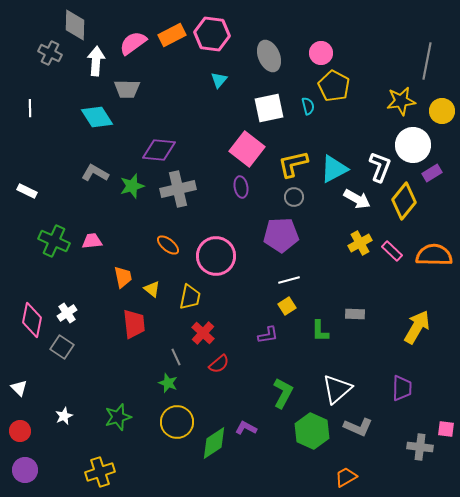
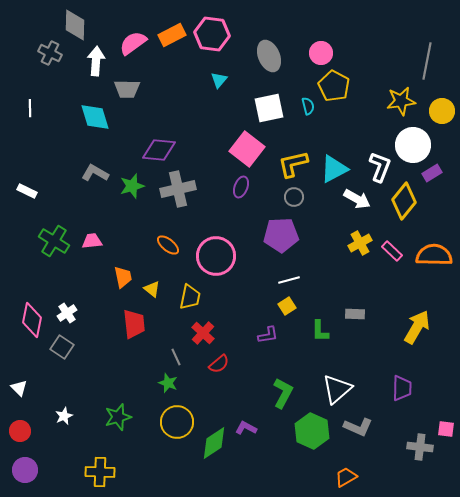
cyan diamond at (97, 117): moved 2 px left; rotated 16 degrees clockwise
purple ellipse at (241, 187): rotated 30 degrees clockwise
green cross at (54, 241): rotated 8 degrees clockwise
yellow cross at (100, 472): rotated 20 degrees clockwise
